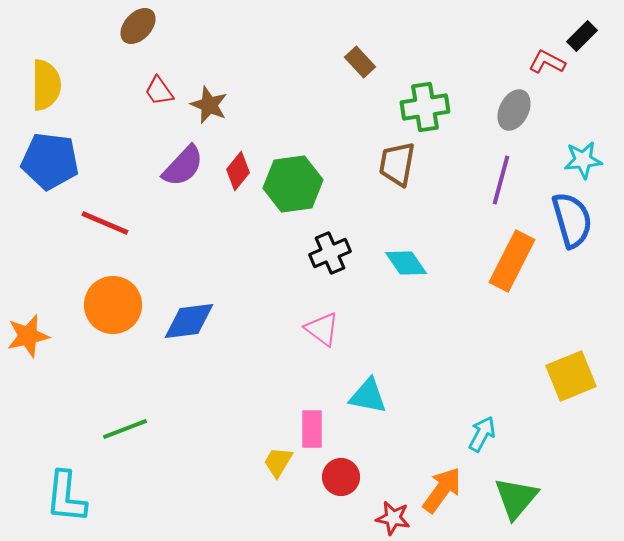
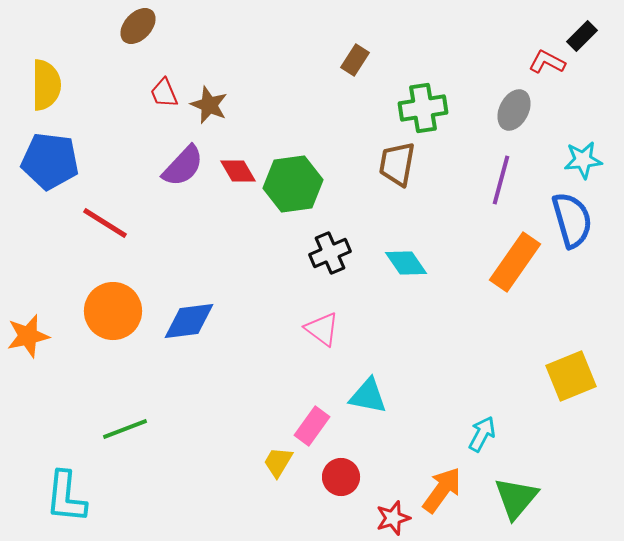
brown rectangle: moved 5 px left, 2 px up; rotated 76 degrees clockwise
red trapezoid: moved 5 px right, 2 px down; rotated 12 degrees clockwise
green cross: moved 2 px left, 1 px down
red diamond: rotated 69 degrees counterclockwise
red line: rotated 9 degrees clockwise
orange rectangle: moved 3 px right, 1 px down; rotated 8 degrees clockwise
orange circle: moved 6 px down
pink rectangle: moved 3 px up; rotated 36 degrees clockwise
red star: rotated 28 degrees counterclockwise
